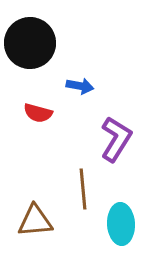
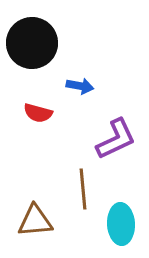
black circle: moved 2 px right
purple L-shape: rotated 33 degrees clockwise
